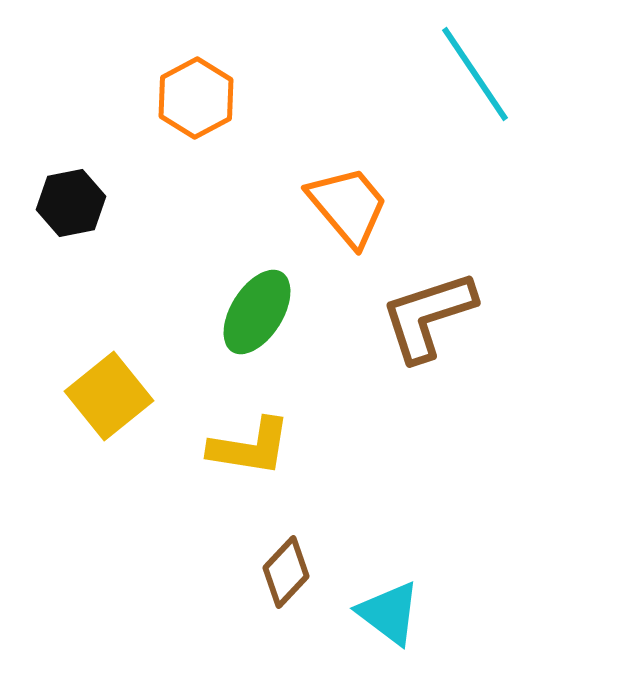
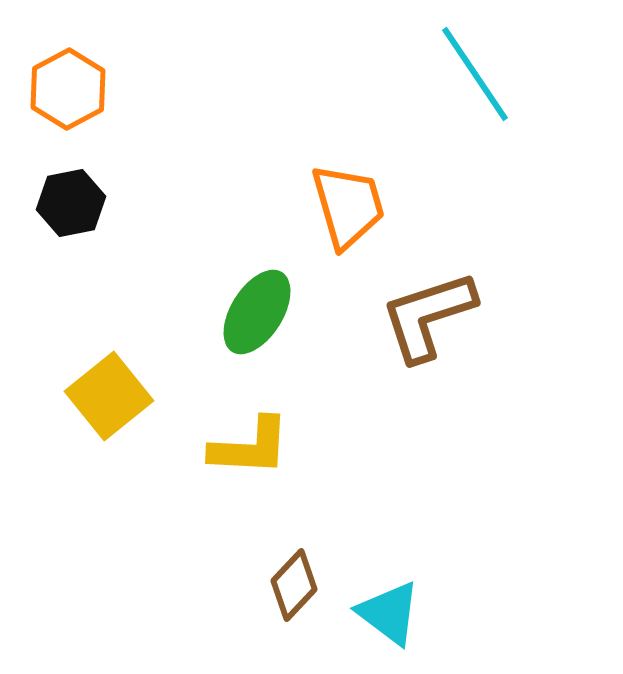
orange hexagon: moved 128 px left, 9 px up
orange trapezoid: rotated 24 degrees clockwise
yellow L-shape: rotated 6 degrees counterclockwise
brown diamond: moved 8 px right, 13 px down
